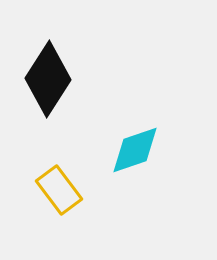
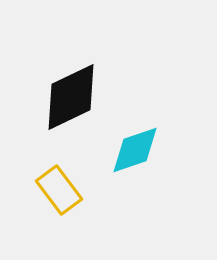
black diamond: moved 23 px right, 18 px down; rotated 32 degrees clockwise
